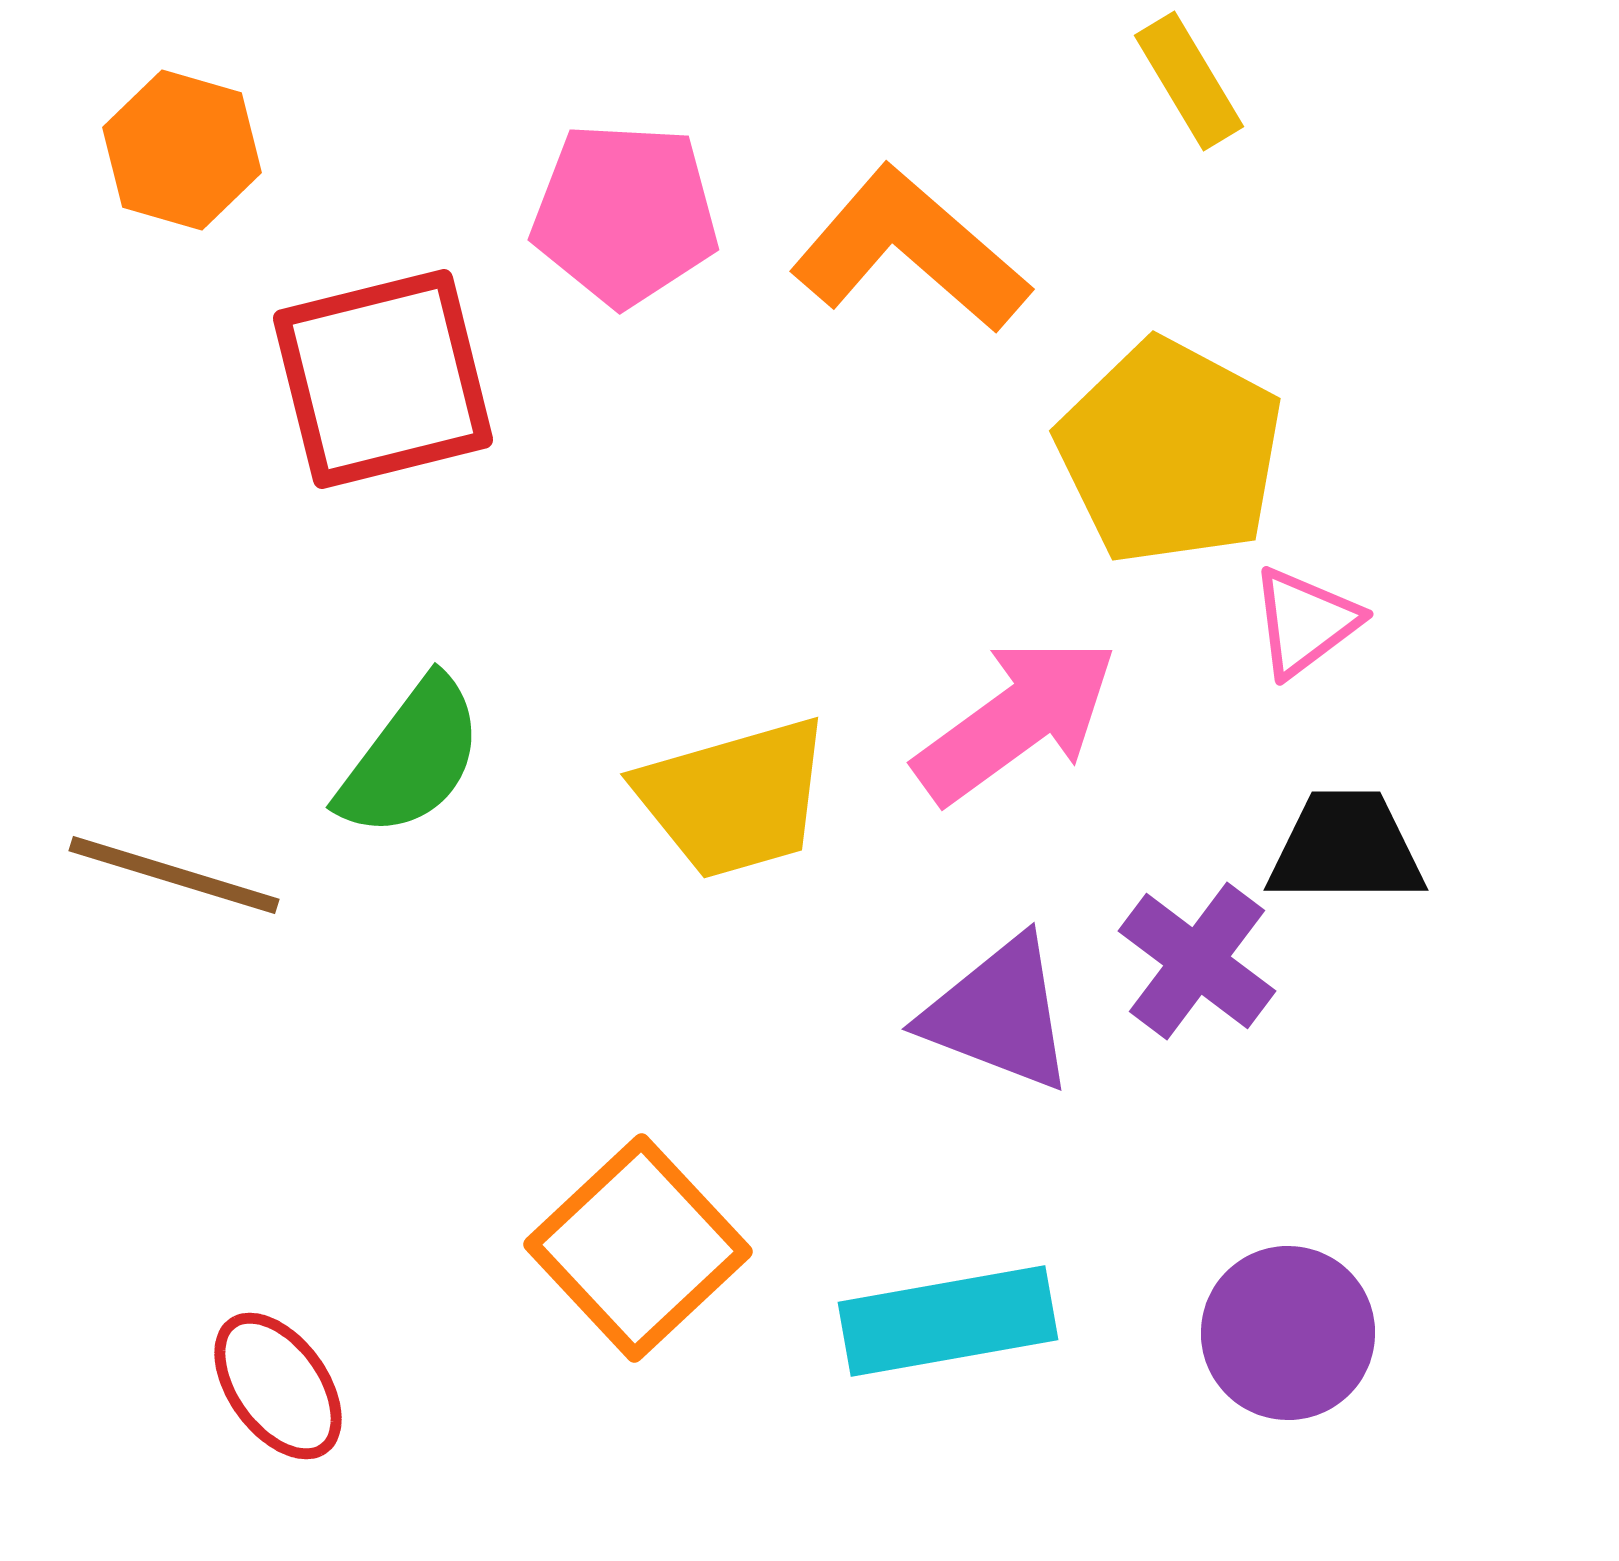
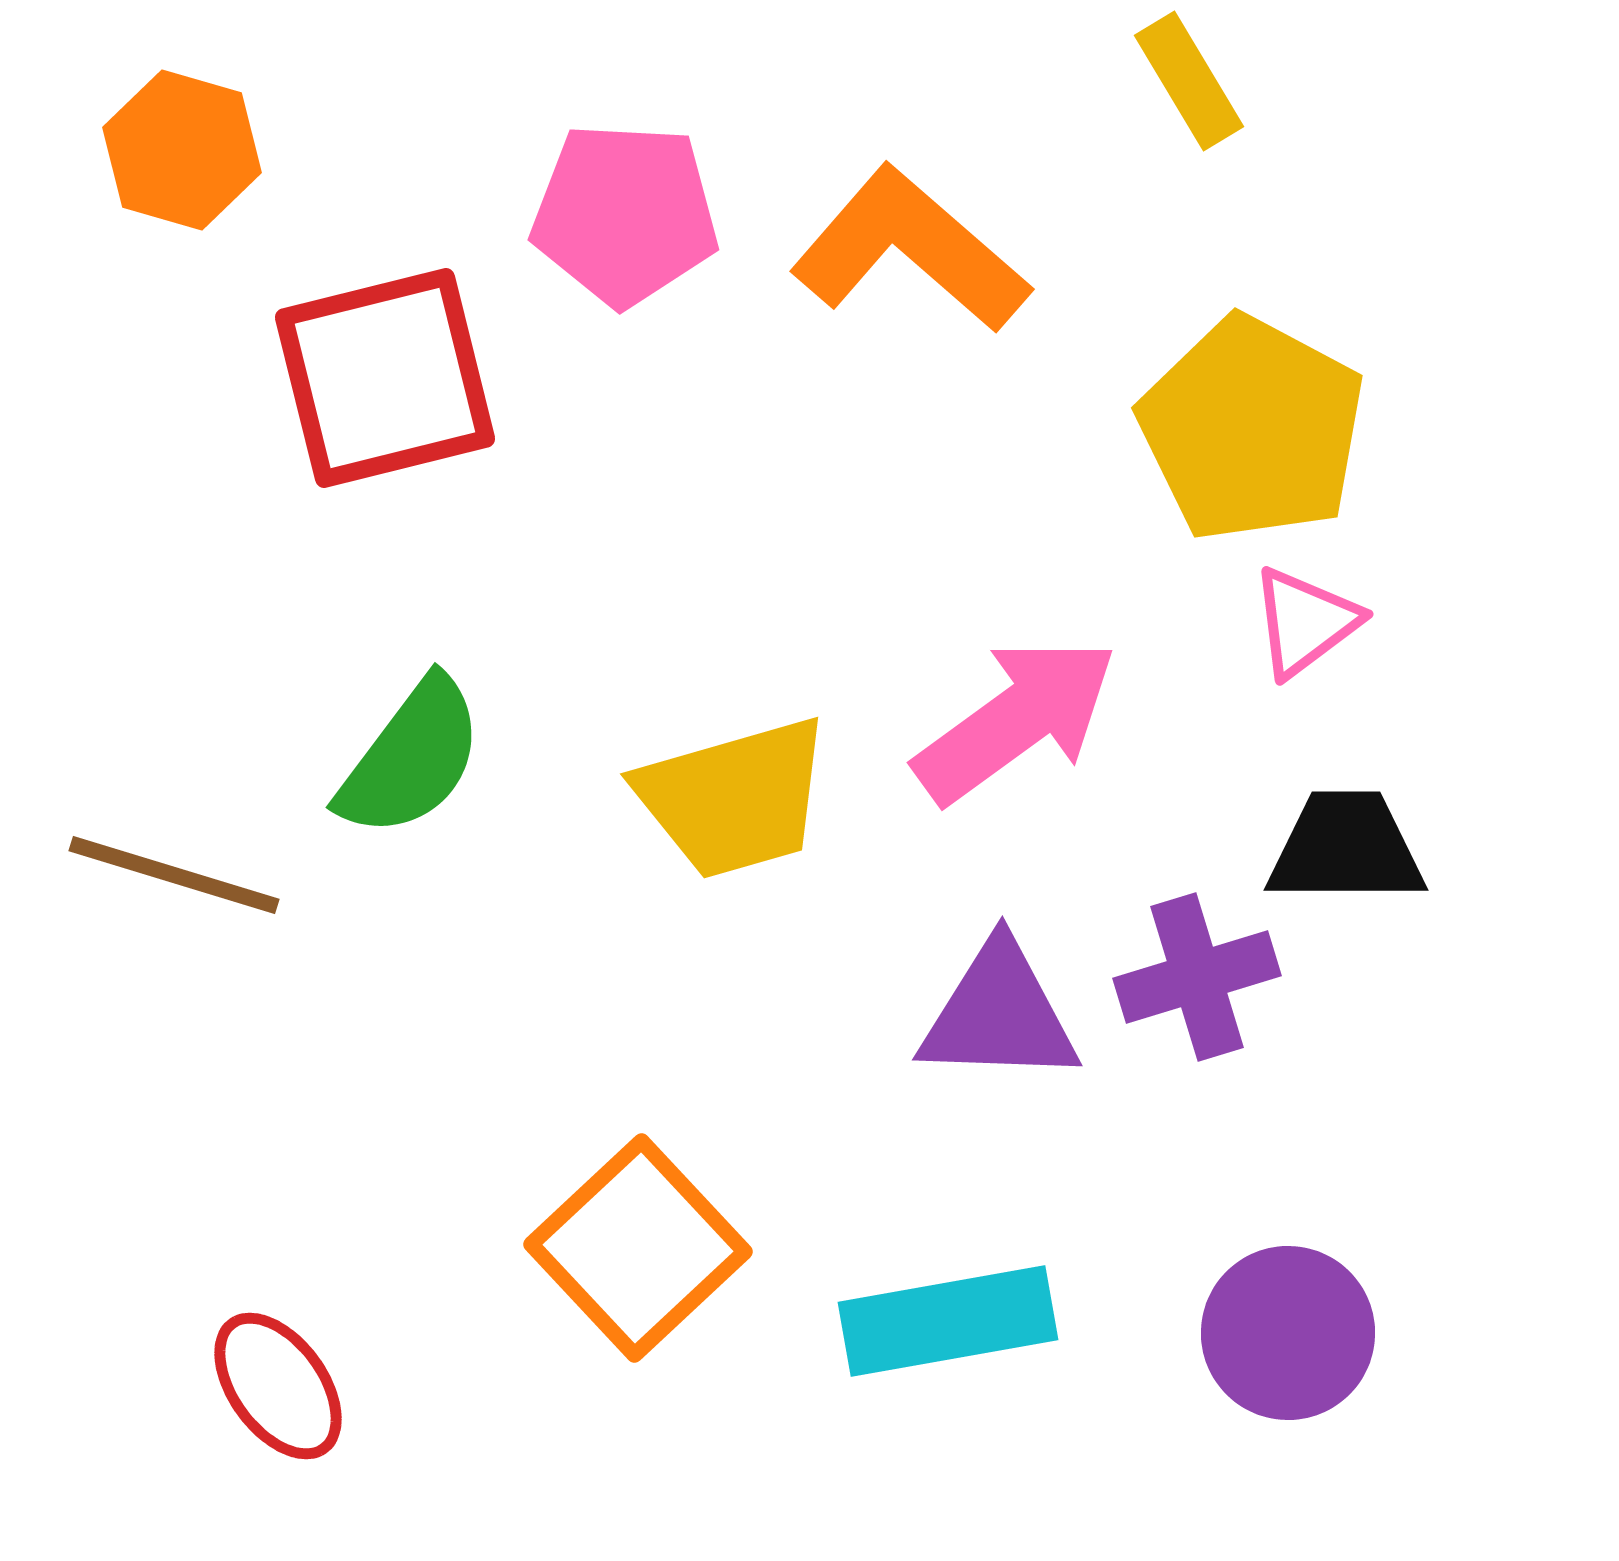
red square: moved 2 px right, 1 px up
yellow pentagon: moved 82 px right, 23 px up
purple cross: moved 16 px down; rotated 36 degrees clockwise
purple triangle: rotated 19 degrees counterclockwise
